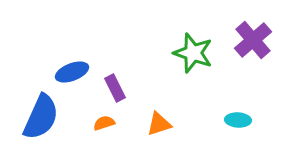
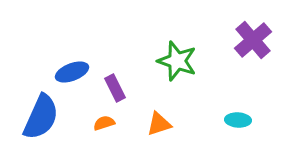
green star: moved 16 px left, 8 px down
